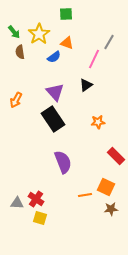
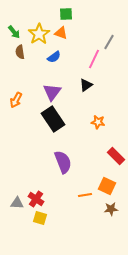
orange triangle: moved 6 px left, 10 px up
purple triangle: moved 3 px left; rotated 18 degrees clockwise
orange star: rotated 16 degrees clockwise
orange square: moved 1 px right, 1 px up
